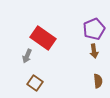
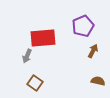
purple pentagon: moved 11 px left, 3 px up
red rectangle: rotated 40 degrees counterclockwise
brown arrow: moved 1 px left; rotated 144 degrees counterclockwise
brown semicircle: rotated 72 degrees counterclockwise
